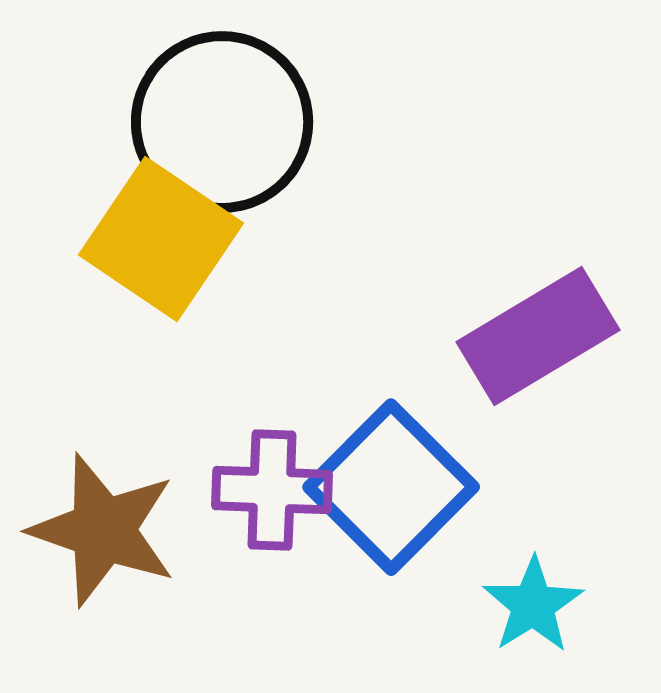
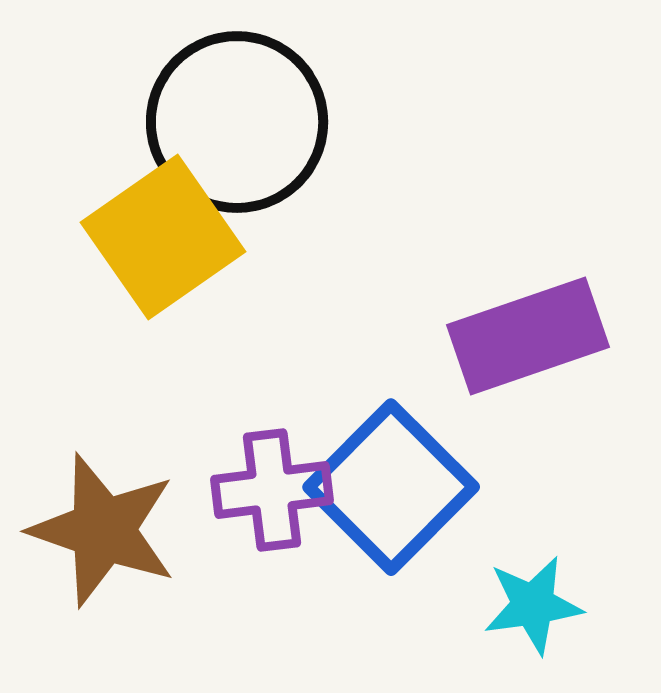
black circle: moved 15 px right
yellow square: moved 2 px right, 2 px up; rotated 21 degrees clockwise
purple rectangle: moved 10 px left; rotated 12 degrees clockwise
purple cross: rotated 9 degrees counterclockwise
cyan star: rotated 24 degrees clockwise
